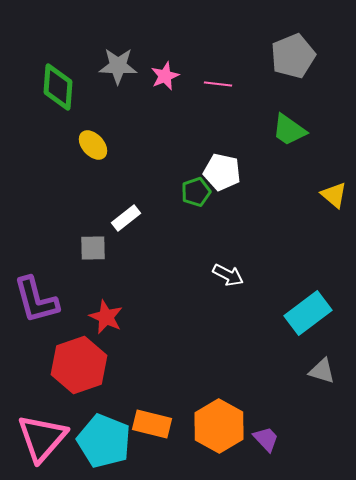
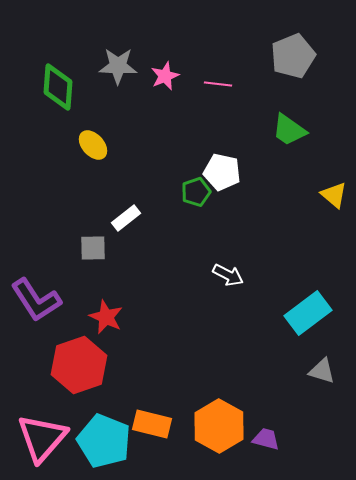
purple L-shape: rotated 18 degrees counterclockwise
purple trapezoid: rotated 32 degrees counterclockwise
